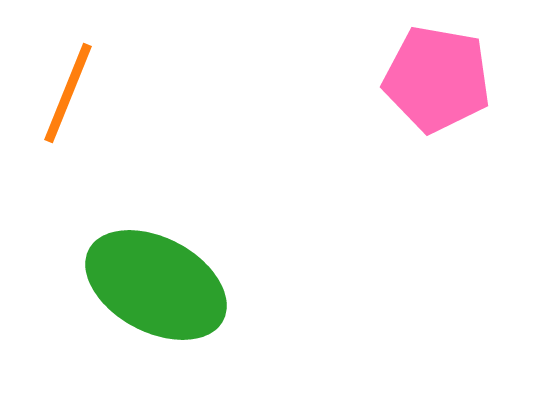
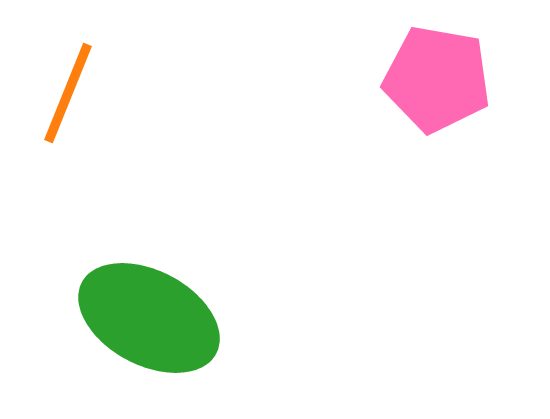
green ellipse: moved 7 px left, 33 px down
